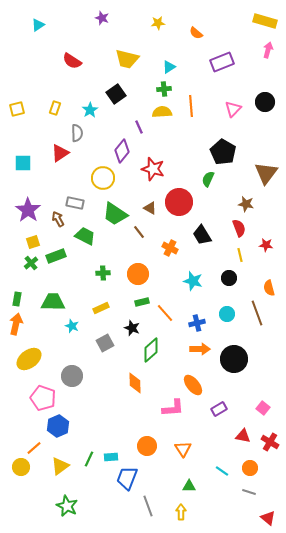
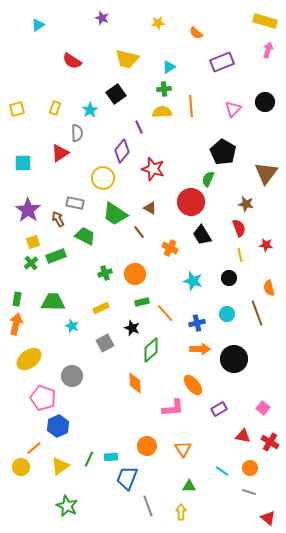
red circle at (179, 202): moved 12 px right
green cross at (103, 273): moved 2 px right; rotated 16 degrees counterclockwise
orange circle at (138, 274): moved 3 px left
